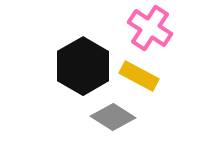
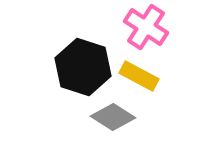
pink cross: moved 4 px left, 1 px up
black hexagon: moved 1 px down; rotated 12 degrees counterclockwise
